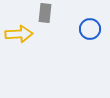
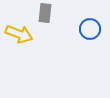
yellow arrow: rotated 24 degrees clockwise
